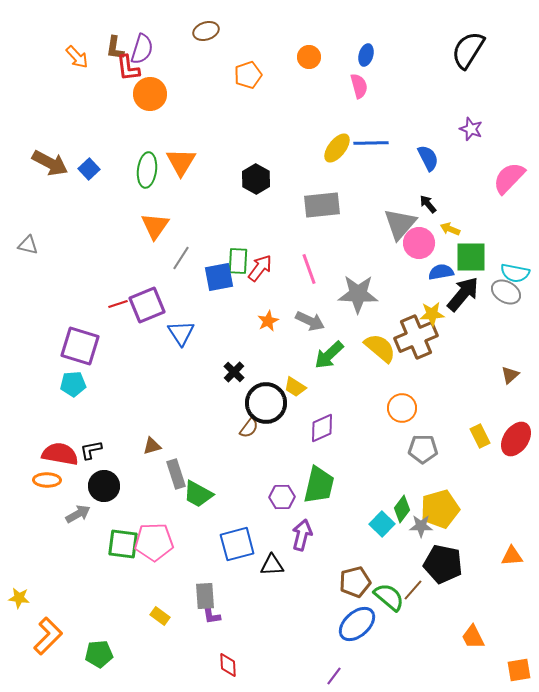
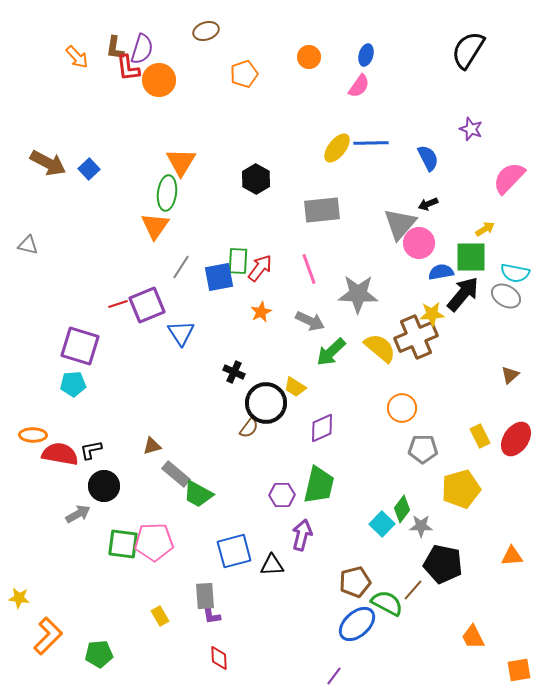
orange pentagon at (248, 75): moved 4 px left, 1 px up
pink semicircle at (359, 86): rotated 50 degrees clockwise
orange circle at (150, 94): moved 9 px right, 14 px up
brown arrow at (50, 163): moved 2 px left
green ellipse at (147, 170): moved 20 px right, 23 px down
black arrow at (428, 204): rotated 72 degrees counterclockwise
gray rectangle at (322, 205): moved 5 px down
yellow arrow at (450, 229): moved 35 px right; rotated 126 degrees clockwise
gray line at (181, 258): moved 9 px down
gray ellipse at (506, 292): moved 4 px down
orange star at (268, 321): moved 7 px left, 9 px up
green arrow at (329, 355): moved 2 px right, 3 px up
black cross at (234, 372): rotated 20 degrees counterclockwise
gray rectangle at (176, 474): rotated 32 degrees counterclockwise
orange ellipse at (47, 480): moved 14 px left, 45 px up
purple hexagon at (282, 497): moved 2 px up
yellow pentagon at (440, 509): moved 21 px right, 20 px up
blue square at (237, 544): moved 3 px left, 7 px down
green semicircle at (389, 597): moved 2 px left, 6 px down; rotated 12 degrees counterclockwise
yellow rectangle at (160, 616): rotated 24 degrees clockwise
red diamond at (228, 665): moved 9 px left, 7 px up
